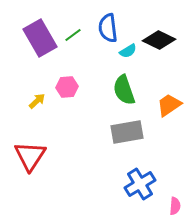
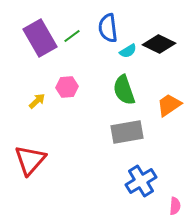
green line: moved 1 px left, 1 px down
black diamond: moved 4 px down
red triangle: moved 4 px down; rotated 8 degrees clockwise
blue cross: moved 1 px right, 3 px up
